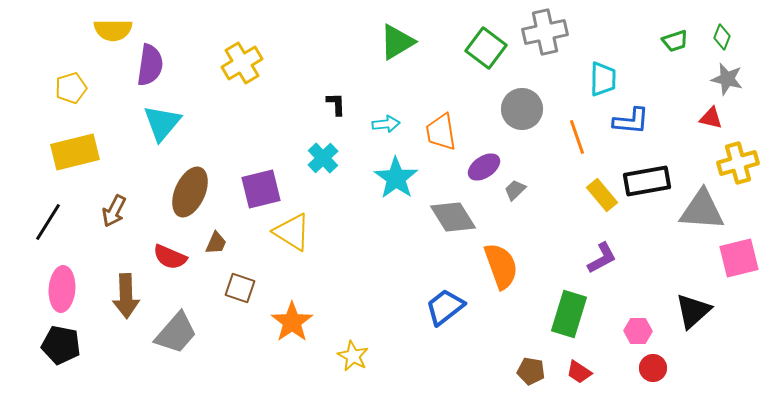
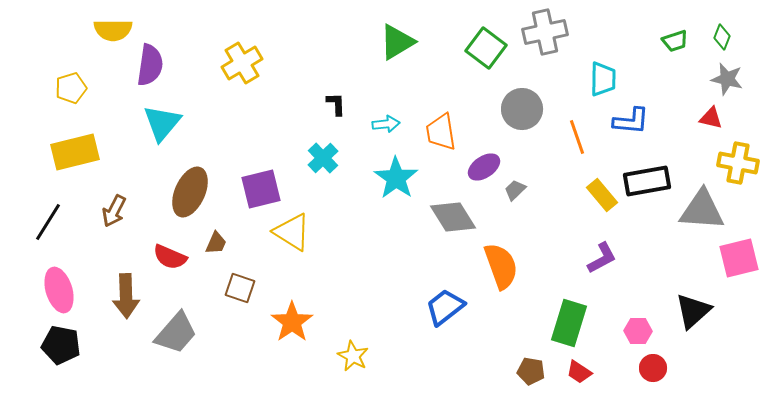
yellow cross at (738, 163): rotated 27 degrees clockwise
pink ellipse at (62, 289): moved 3 px left, 1 px down; rotated 21 degrees counterclockwise
green rectangle at (569, 314): moved 9 px down
